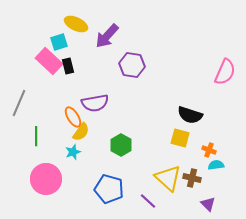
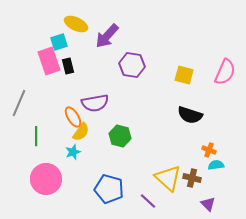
pink rectangle: rotated 28 degrees clockwise
yellow square: moved 4 px right, 63 px up
green hexagon: moved 1 px left, 9 px up; rotated 15 degrees counterclockwise
